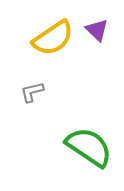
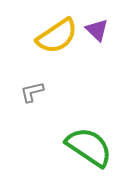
yellow semicircle: moved 4 px right, 2 px up
